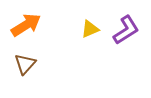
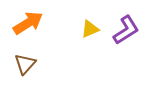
orange arrow: moved 2 px right, 2 px up
